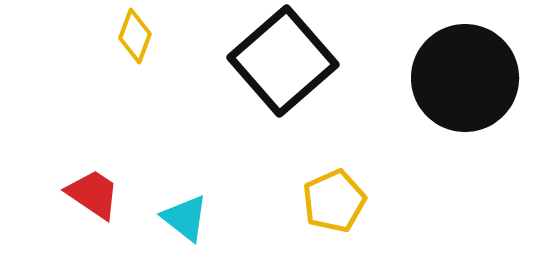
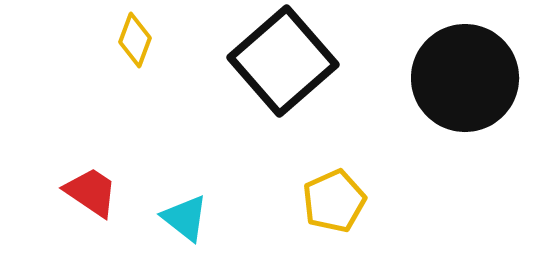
yellow diamond: moved 4 px down
red trapezoid: moved 2 px left, 2 px up
